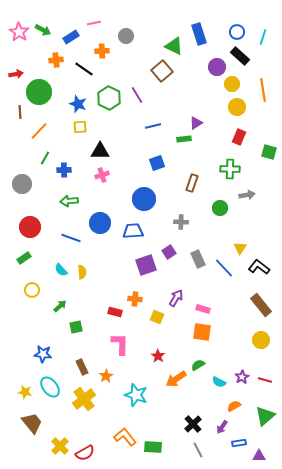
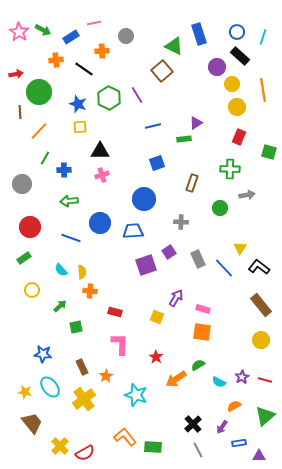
orange cross at (135, 299): moved 45 px left, 8 px up
red star at (158, 356): moved 2 px left, 1 px down
